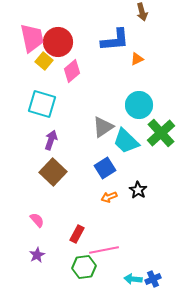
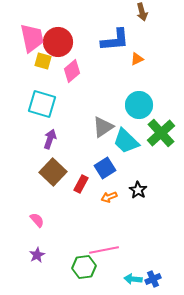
yellow square: moved 1 px left; rotated 24 degrees counterclockwise
purple arrow: moved 1 px left, 1 px up
red rectangle: moved 4 px right, 50 px up
